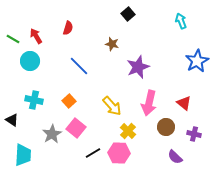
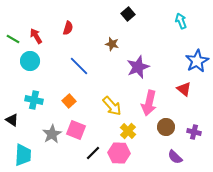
red triangle: moved 14 px up
pink square: moved 2 px down; rotated 18 degrees counterclockwise
purple cross: moved 2 px up
black line: rotated 14 degrees counterclockwise
